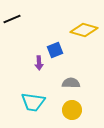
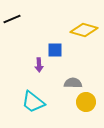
blue square: rotated 21 degrees clockwise
purple arrow: moved 2 px down
gray semicircle: moved 2 px right
cyan trapezoid: rotated 30 degrees clockwise
yellow circle: moved 14 px right, 8 px up
